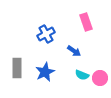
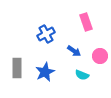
pink circle: moved 22 px up
